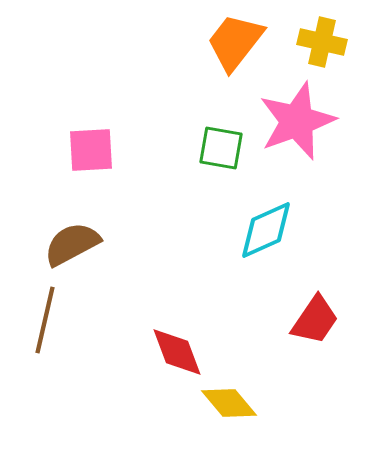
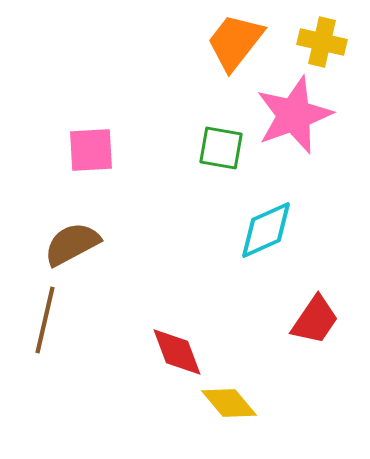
pink star: moved 3 px left, 6 px up
